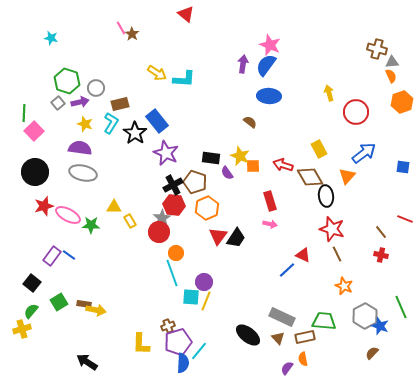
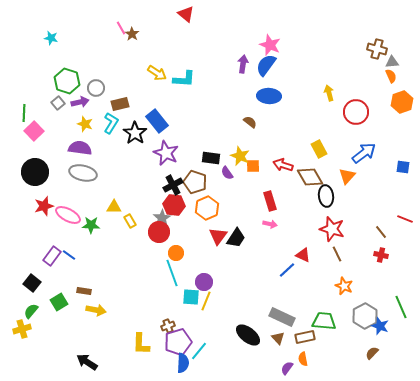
brown rectangle at (84, 304): moved 13 px up
